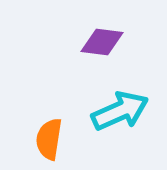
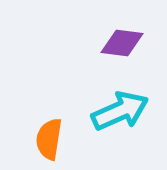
purple diamond: moved 20 px right, 1 px down
